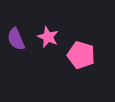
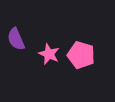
pink star: moved 1 px right, 17 px down
